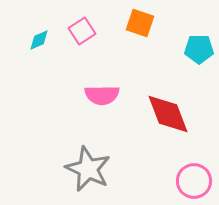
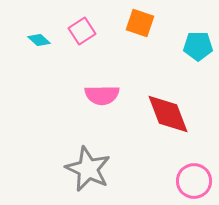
cyan diamond: rotated 65 degrees clockwise
cyan pentagon: moved 1 px left, 3 px up
